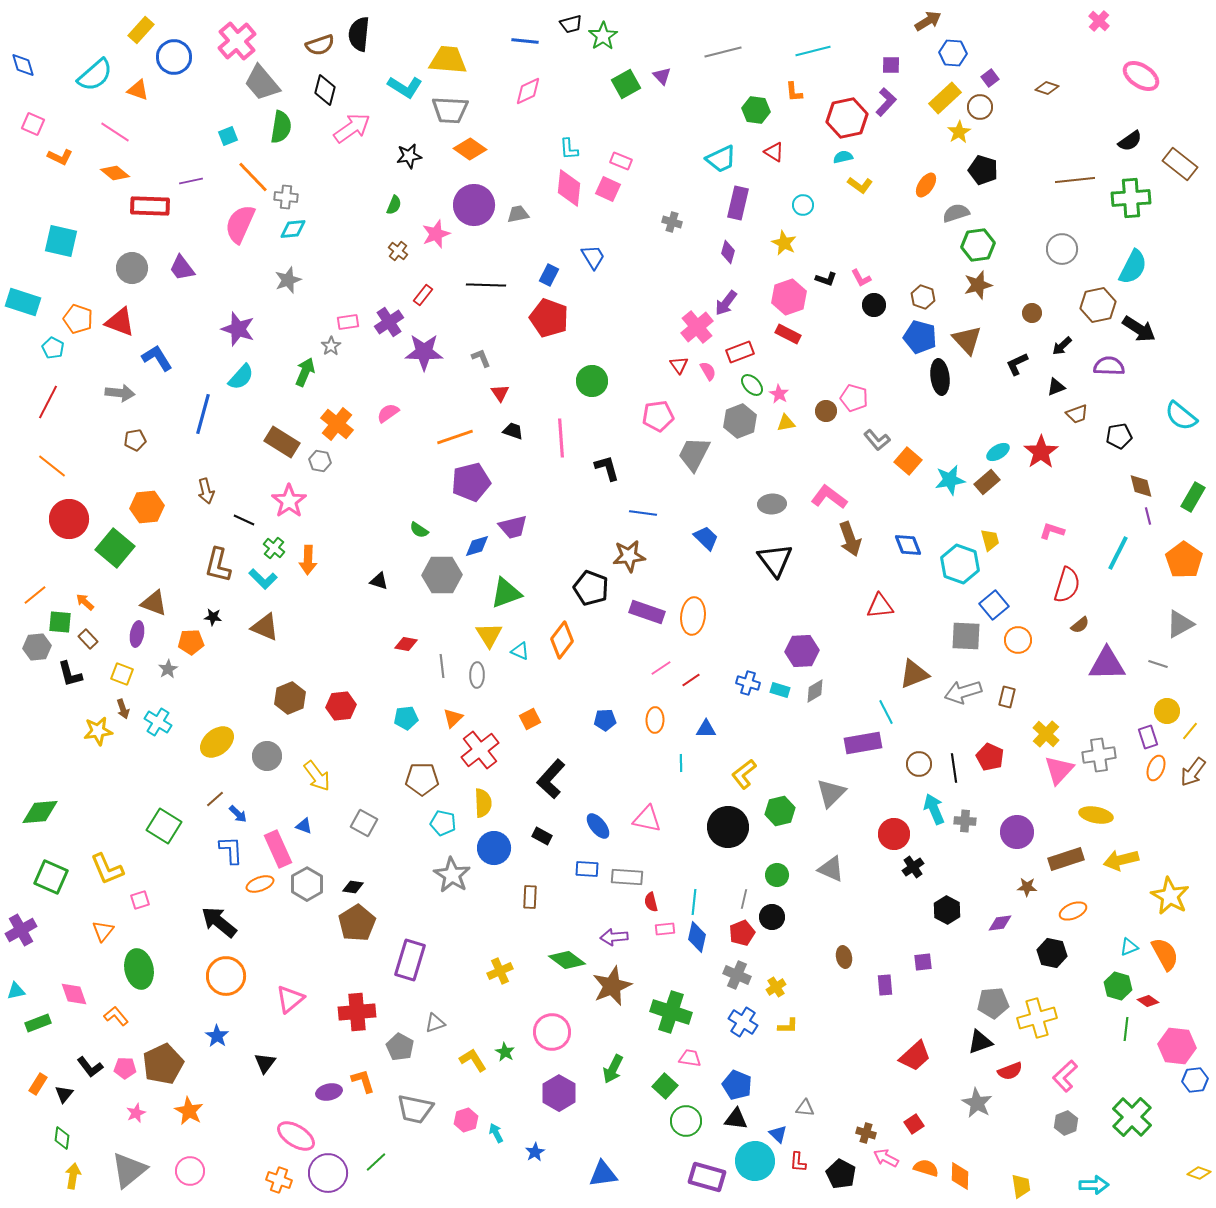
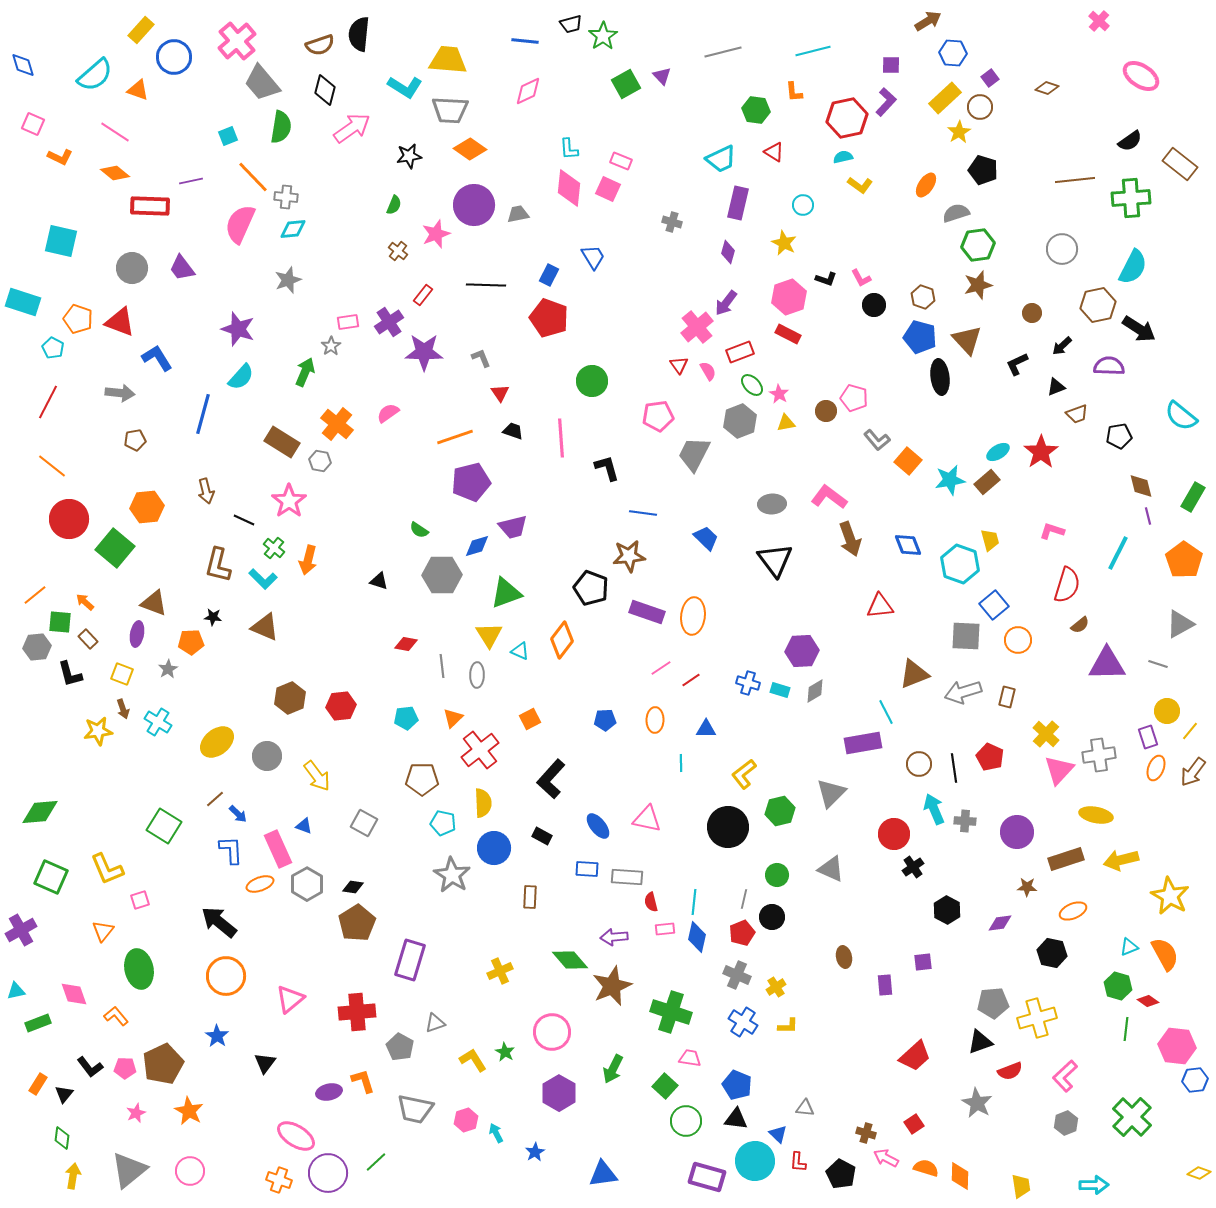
orange arrow at (308, 560): rotated 12 degrees clockwise
green diamond at (567, 960): moved 3 px right; rotated 12 degrees clockwise
